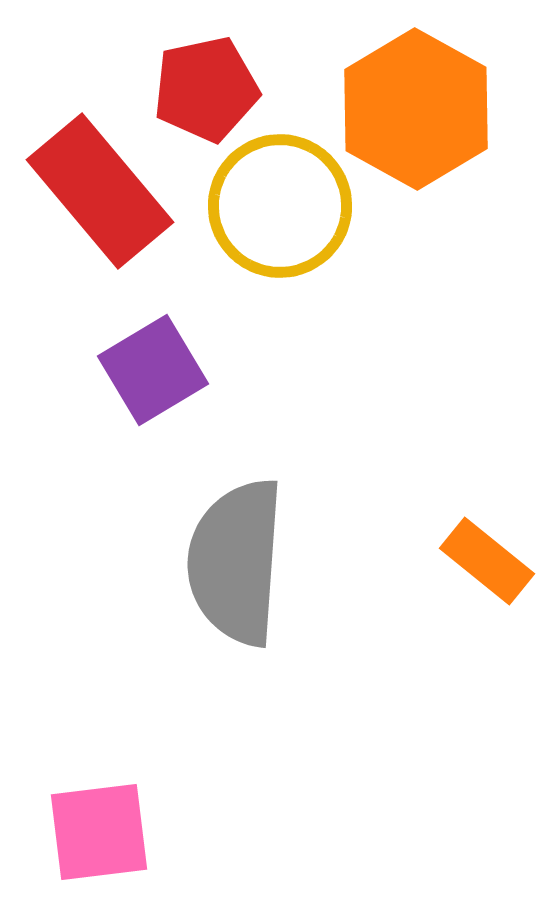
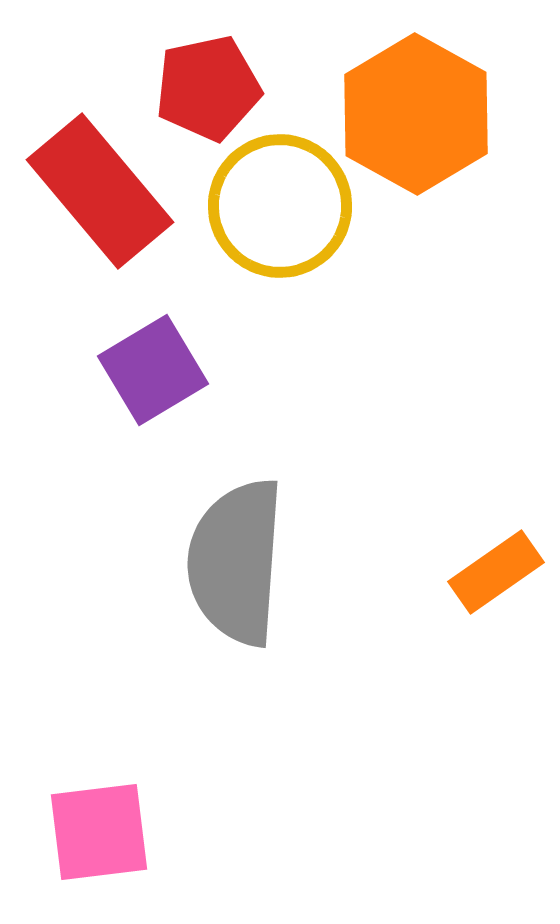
red pentagon: moved 2 px right, 1 px up
orange hexagon: moved 5 px down
orange rectangle: moved 9 px right, 11 px down; rotated 74 degrees counterclockwise
